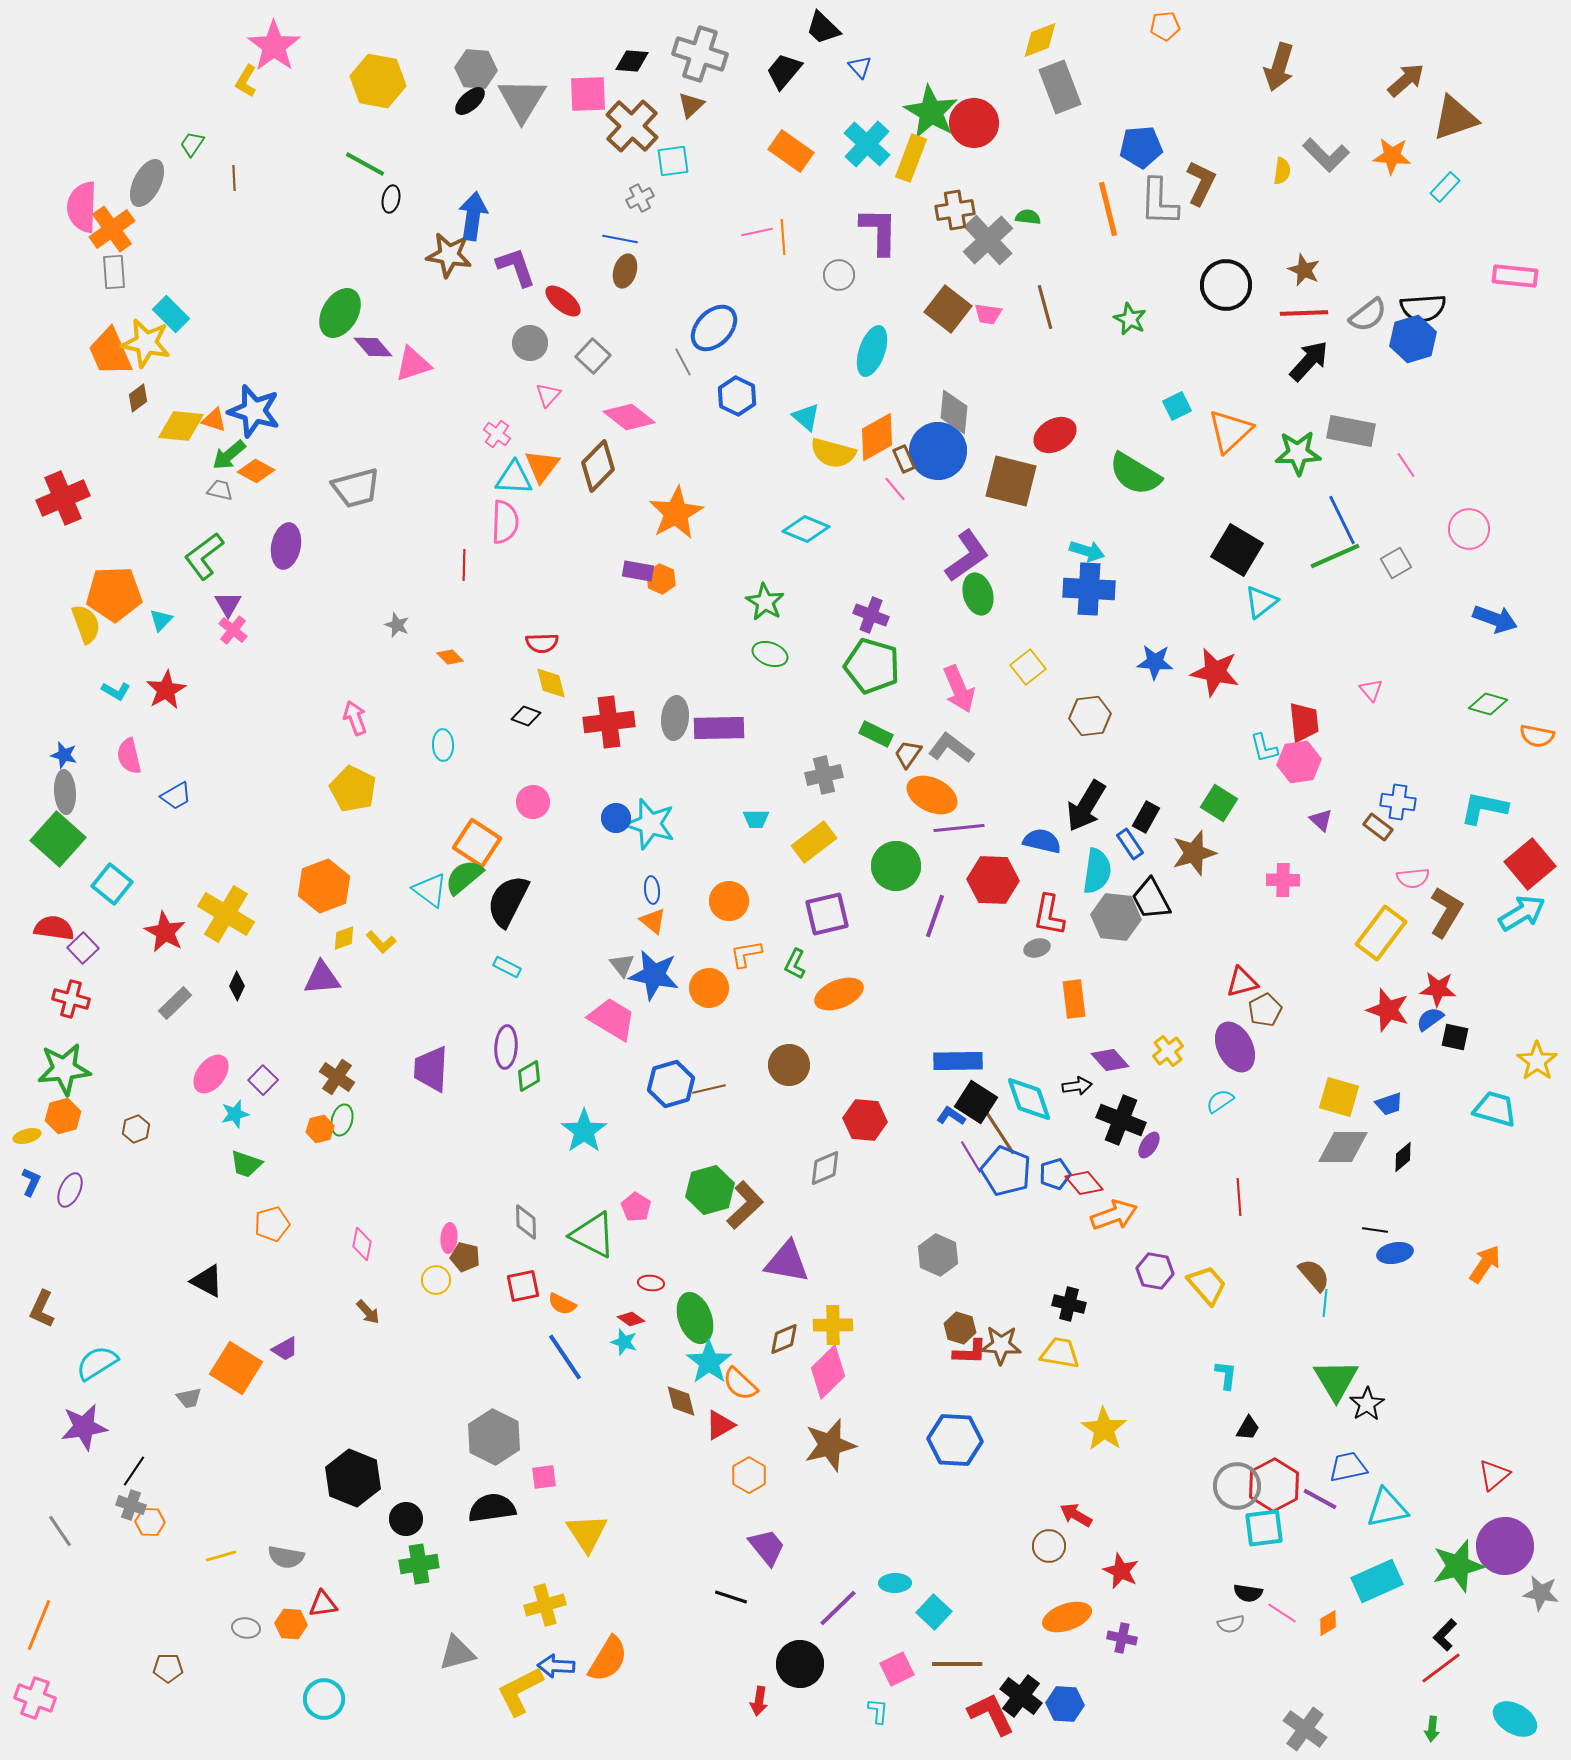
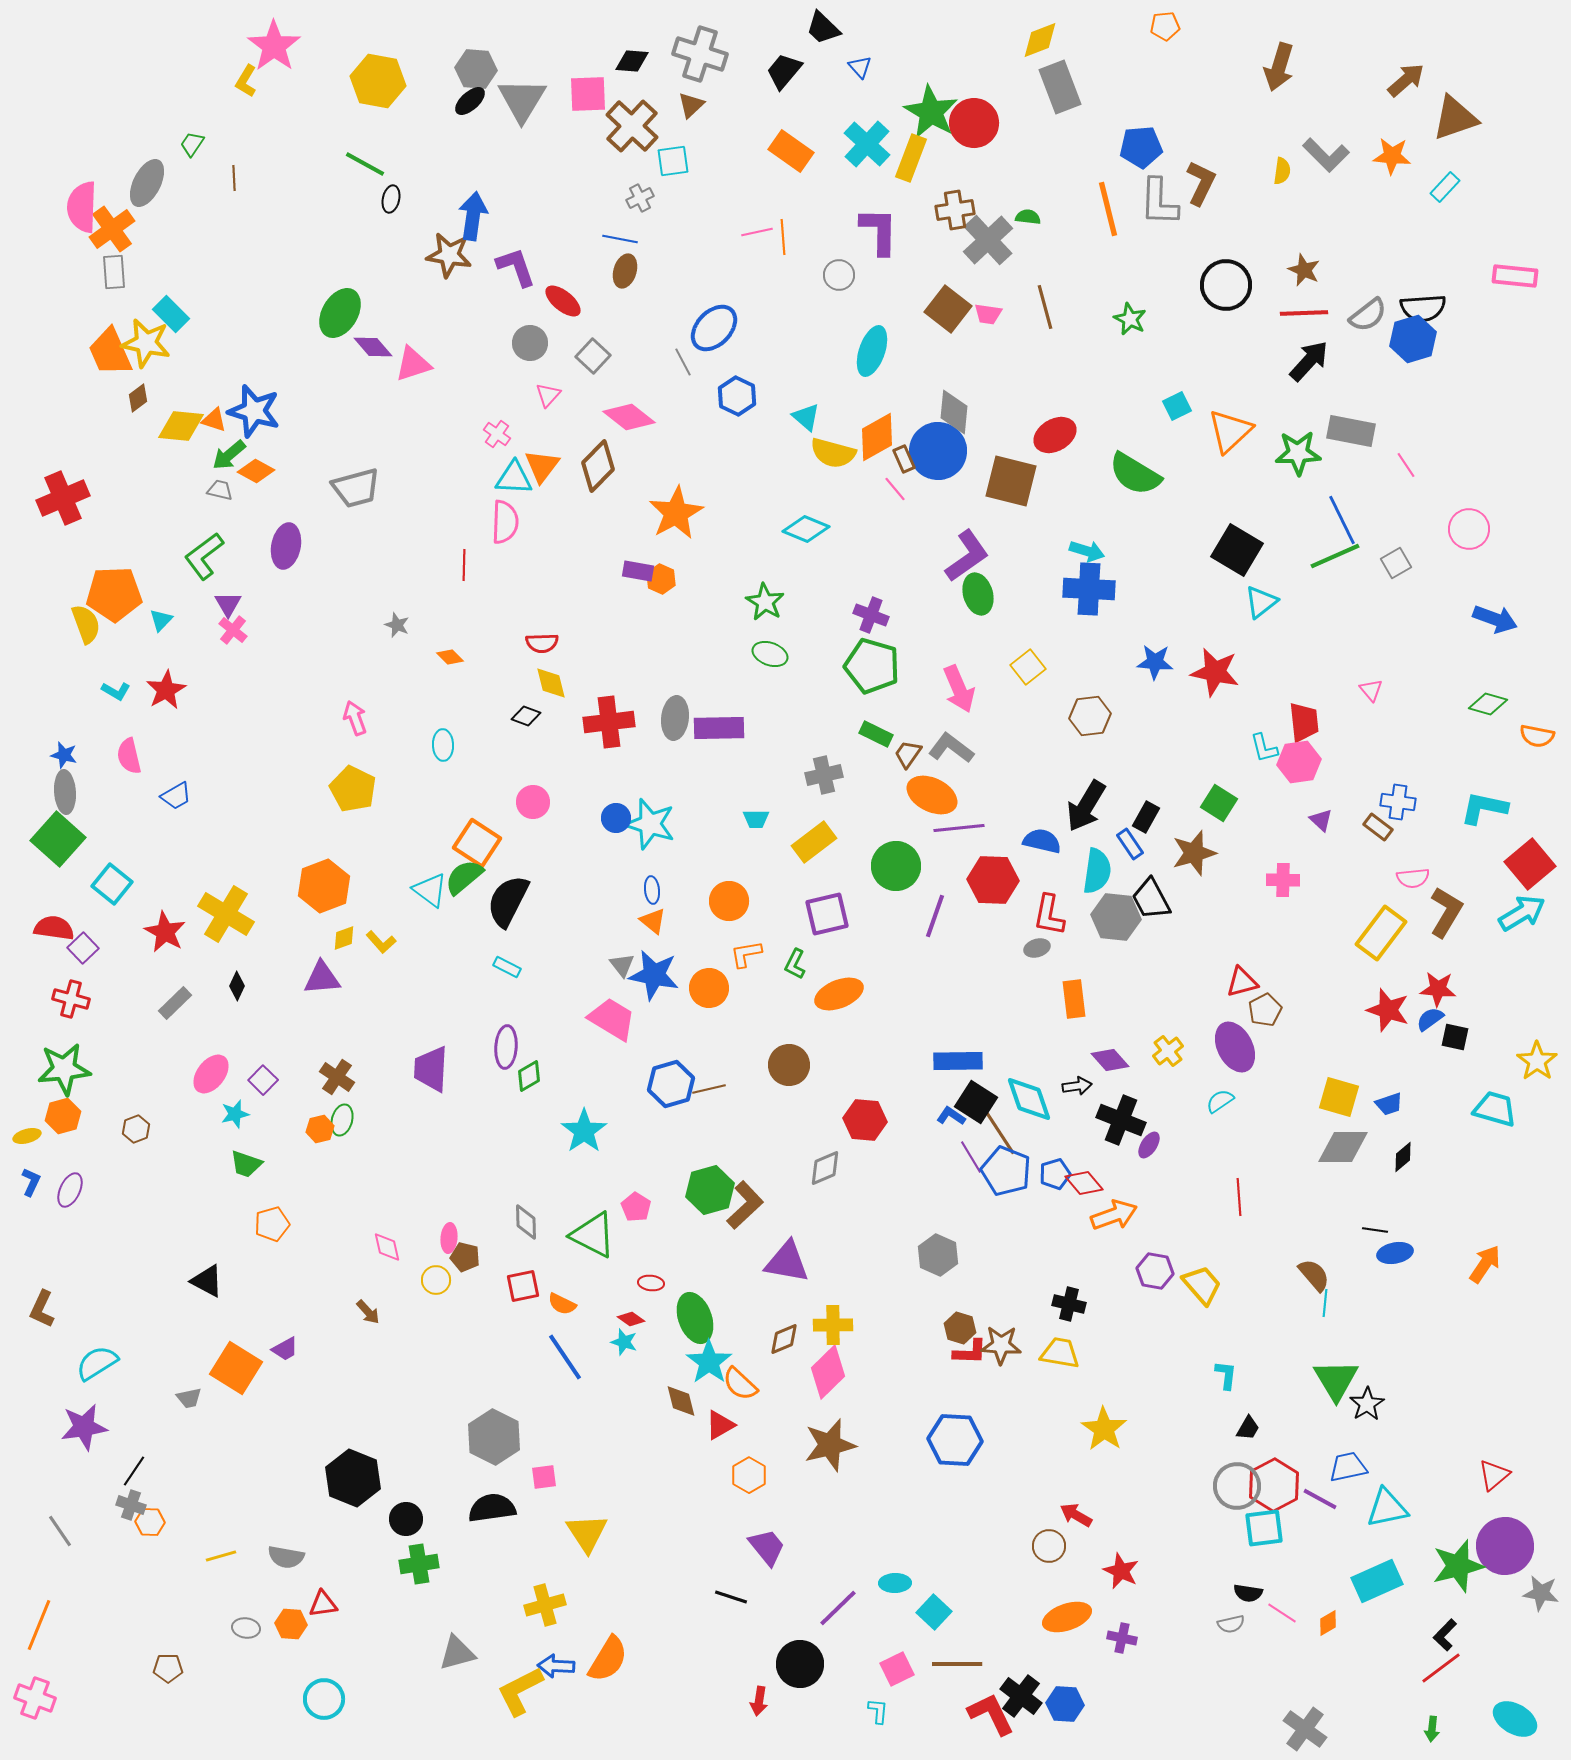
pink diamond at (362, 1244): moved 25 px right, 3 px down; rotated 24 degrees counterclockwise
yellow trapezoid at (1207, 1285): moved 5 px left
